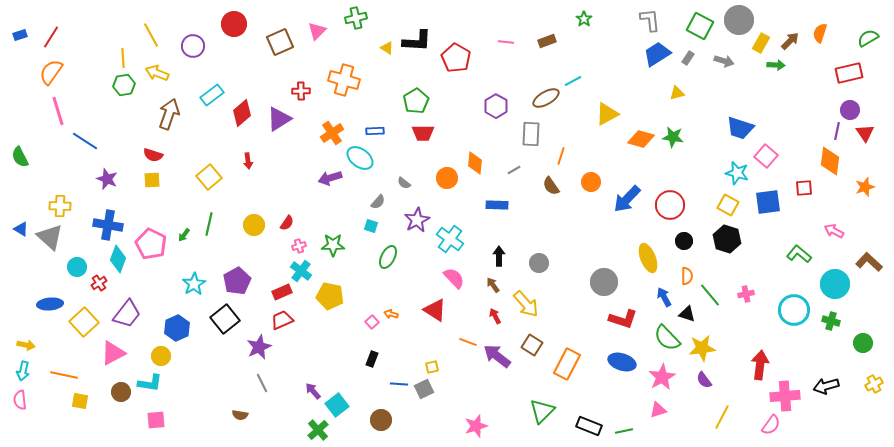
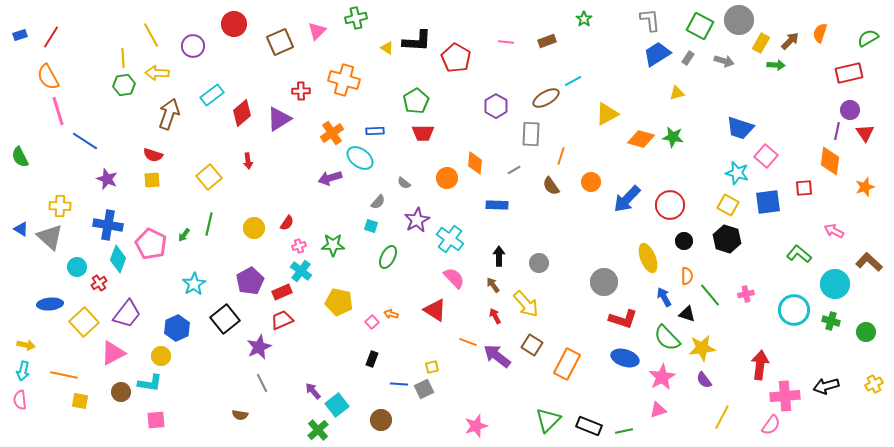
orange semicircle at (51, 72): moved 3 px left, 5 px down; rotated 64 degrees counterclockwise
yellow arrow at (157, 73): rotated 20 degrees counterclockwise
yellow circle at (254, 225): moved 3 px down
purple pentagon at (237, 281): moved 13 px right
yellow pentagon at (330, 296): moved 9 px right, 6 px down
green circle at (863, 343): moved 3 px right, 11 px up
blue ellipse at (622, 362): moved 3 px right, 4 px up
green triangle at (542, 411): moved 6 px right, 9 px down
